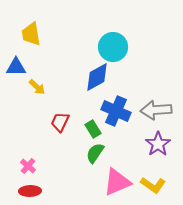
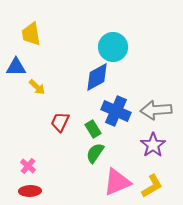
purple star: moved 5 px left, 1 px down
yellow L-shape: moved 1 px left, 1 px down; rotated 65 degrees counterclockwise
